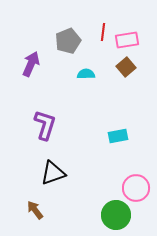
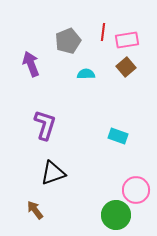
purple arrow: rotated 45 degrees counterclockwise
cyan rectangle: rotated 30 degrees clockwise
pink circle: moved 2 px down
